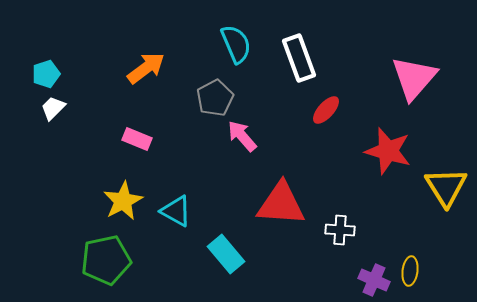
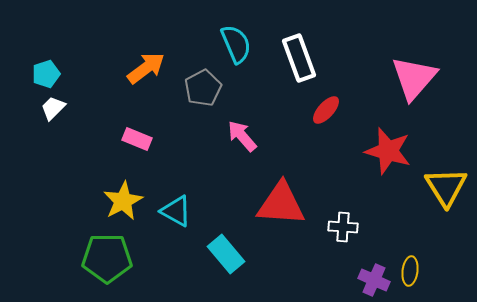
gray pentagon: moved 12 px left, 10 px up
white cross: moved 3 px right, 3 px up
green pentagon: moved 1 px right, 2 px up; rotated 12 degrees clockwise
